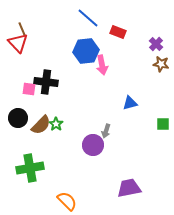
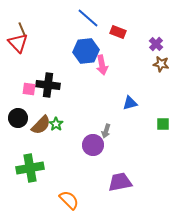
black cross: moved 2 px right, 3 px down
purple trapezoid: moved 9 px left, 6 px up
orange semicircle: moved 2 px right, 1 px up
